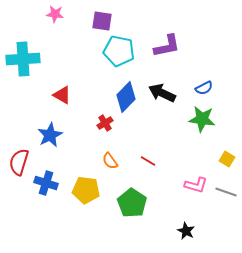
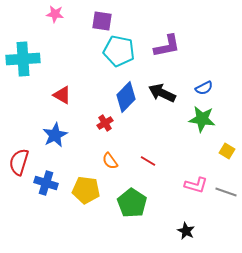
blue star: moved 5 px right
yellow square: moved 8 px up
